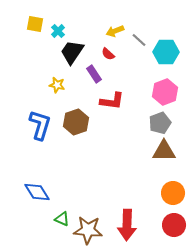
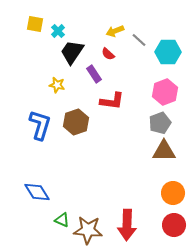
cyan hexagon: moved 2 px right
green triangle: moved 1 px down
